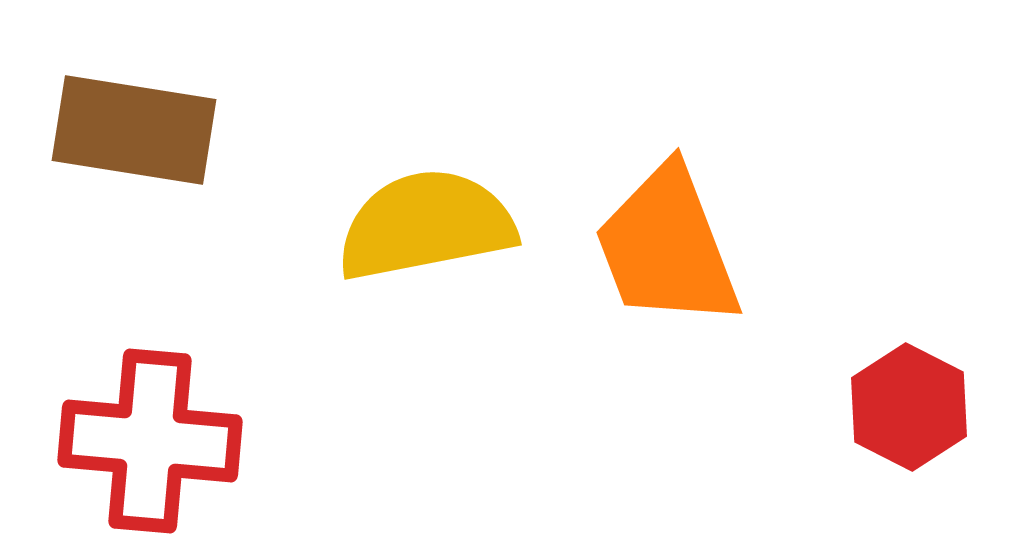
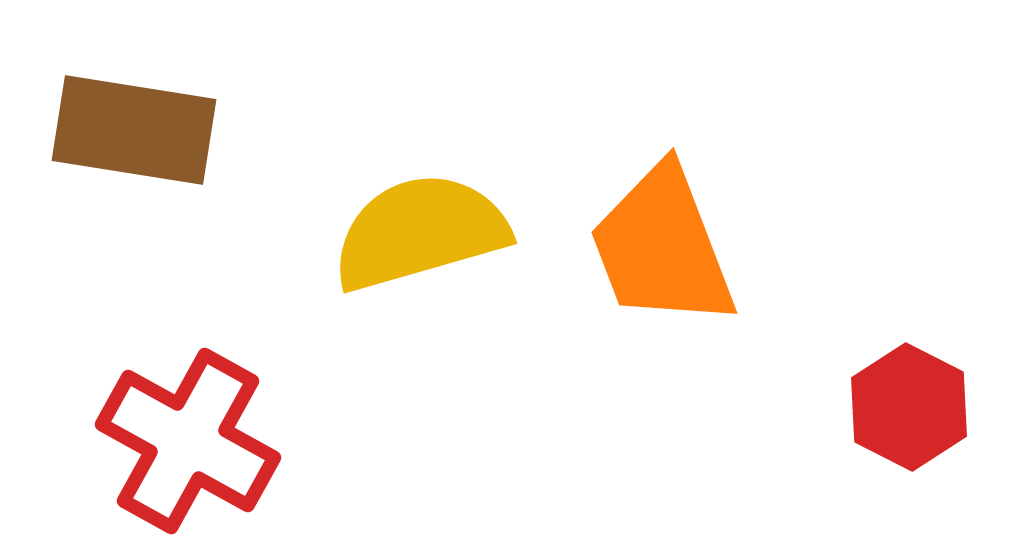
yellow semicircle: moved 6 px left, 7 px down; rotated 5 degrees counterclockwise
orange trapezoid: moved 5 px left
red cross: moved 38 px right; rotated 24 degrees clockwise
